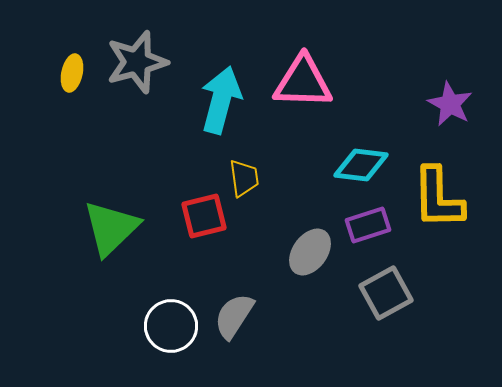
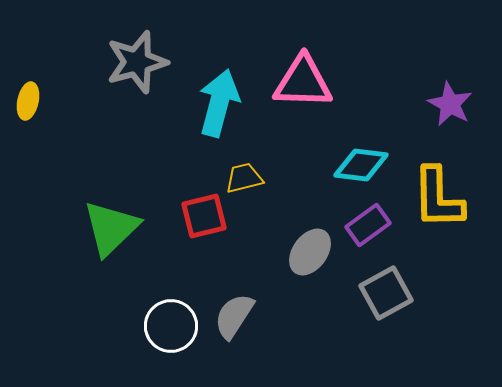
yellow ellipse: moved 44 px left, 28 px down
cyan arrow: moved 2 px left, 3 px down
yellow trapezoid: rotated 96 degrees counterclockwise
purple rectangle: rotated 18 degrees counterclockwise
